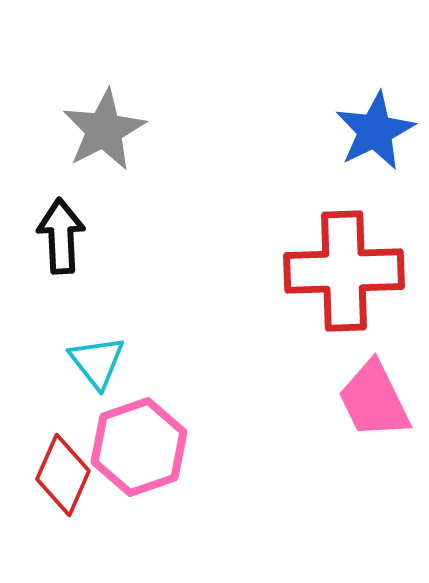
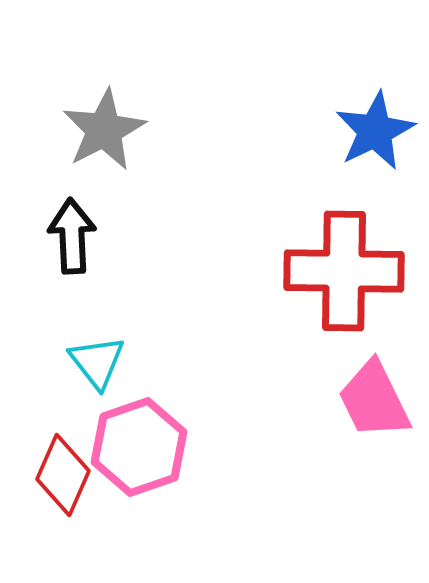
black arrow: moved 11 px right
red cross: rotated 3 degrees clockwise
